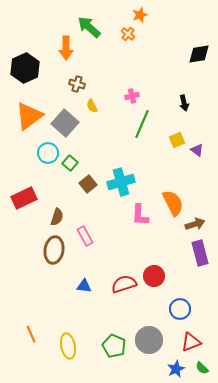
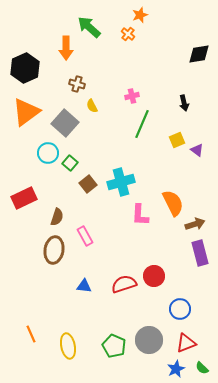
orange triangle: moved 3 px left, 4 px up
red triangle: moved 5 px left, 1 px down
